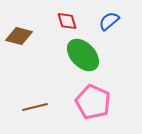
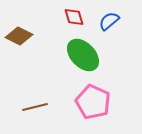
red diamond: moved 7 px right, 4 px up
brown diamond: rotated 12 degrees clockwise
